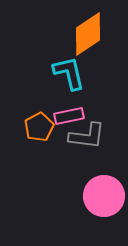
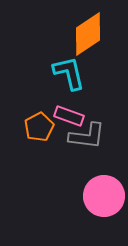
pink rectangle: rotated 32 degrees clockwise
